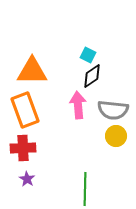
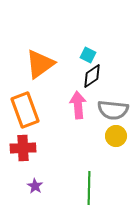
orange triangle: moved 8 px right, 7 px up; rotated 36 degrees counterclockwise
purple star: moved 8 px right, 7 px down
green line: moved 4 px right, 1 px up
